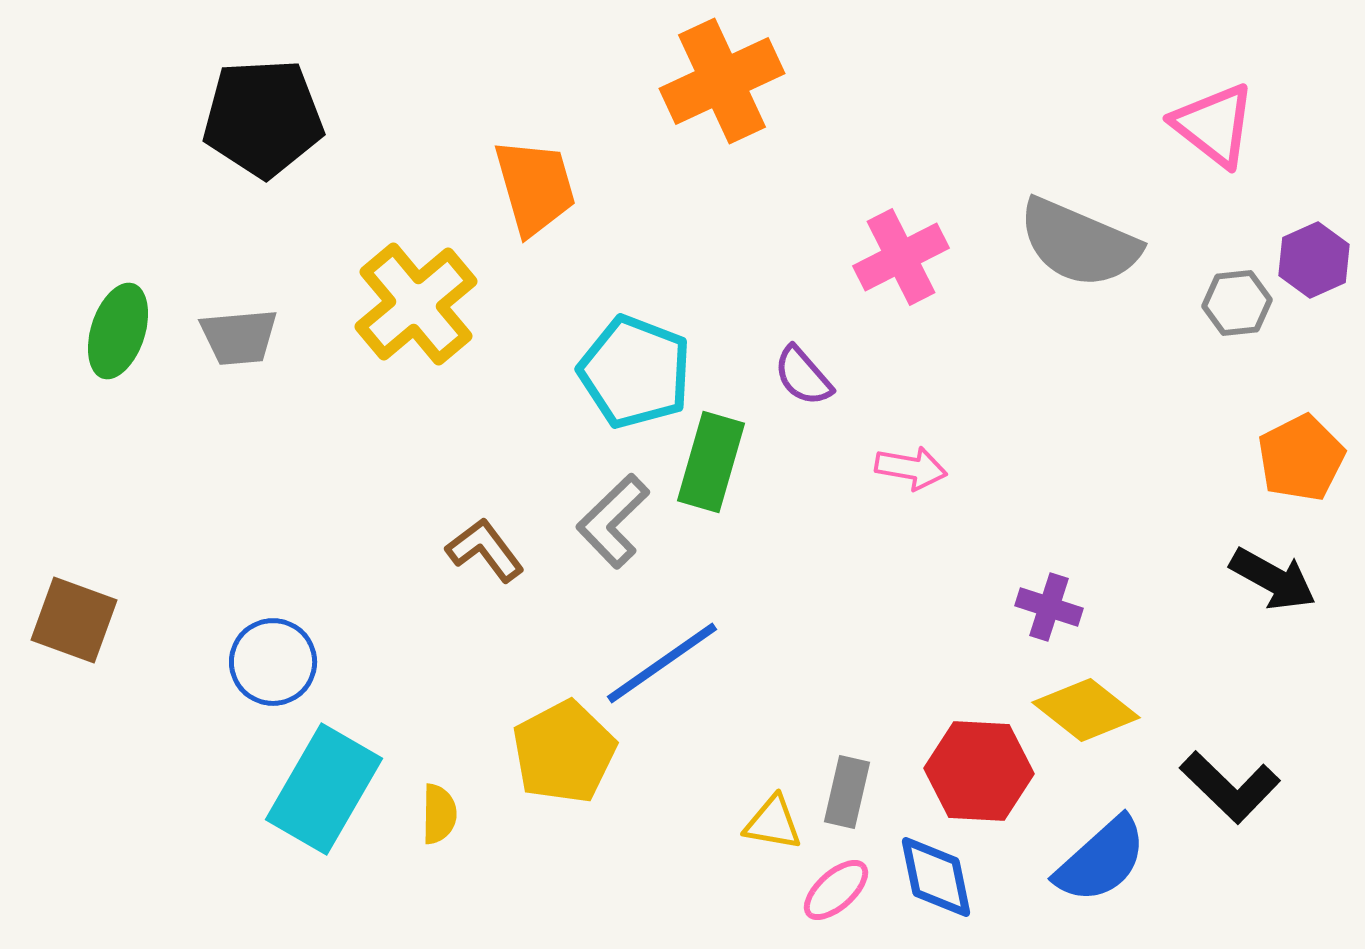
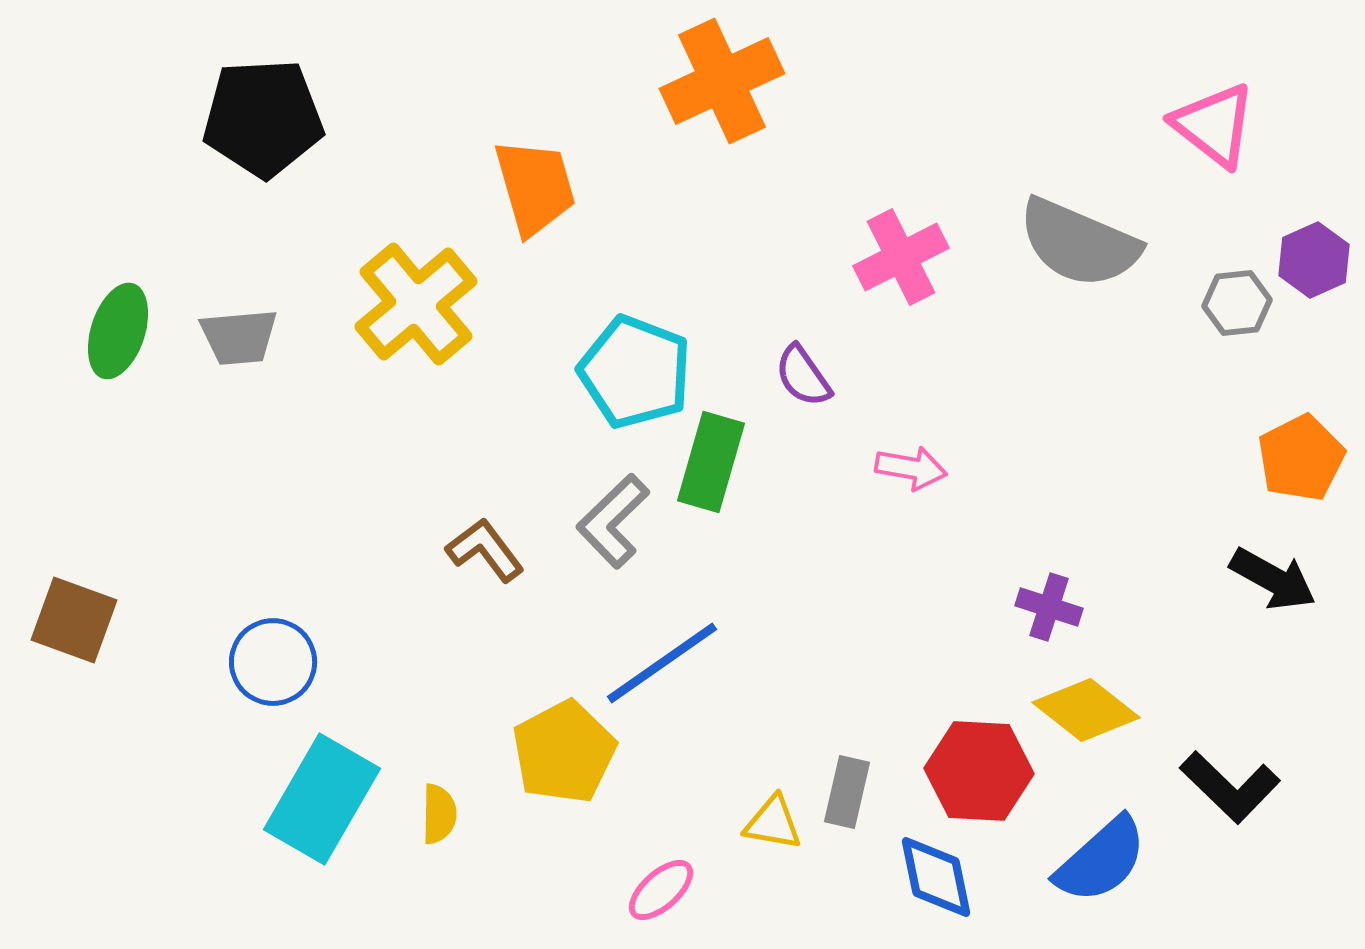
purple semicircle: rotated 6 degrees clockwise
cyan rectangle: moved 2 px left, 10 px down
pink ellipse: moved 175 px left
